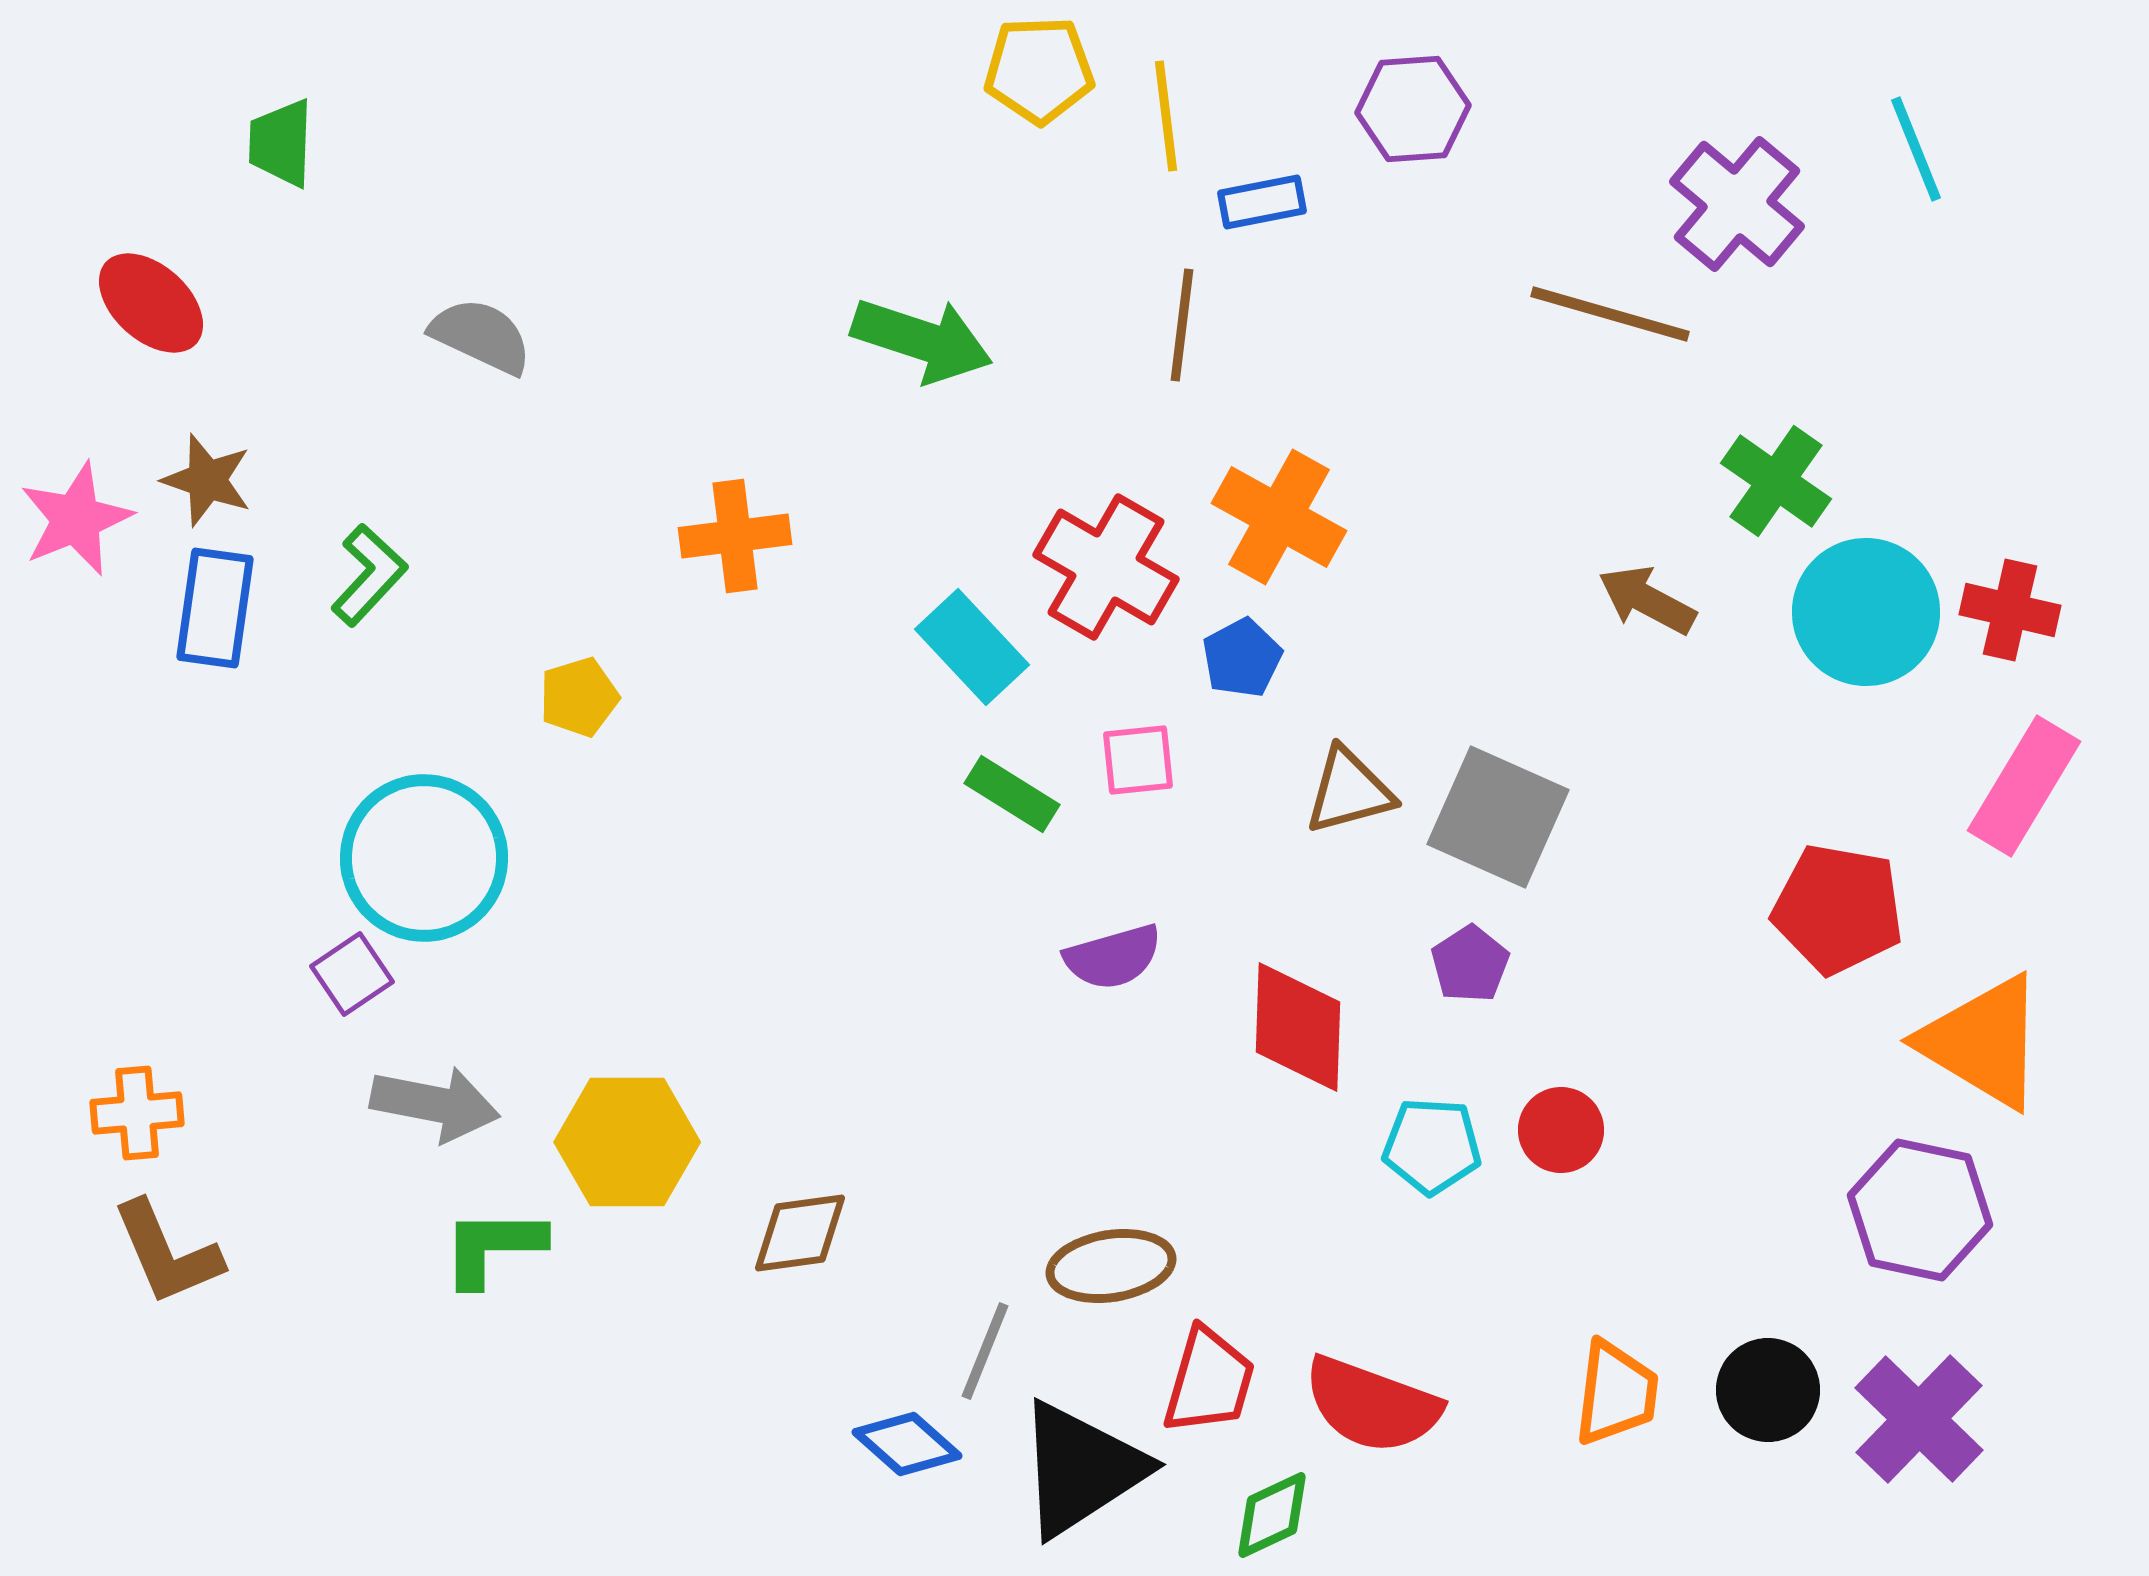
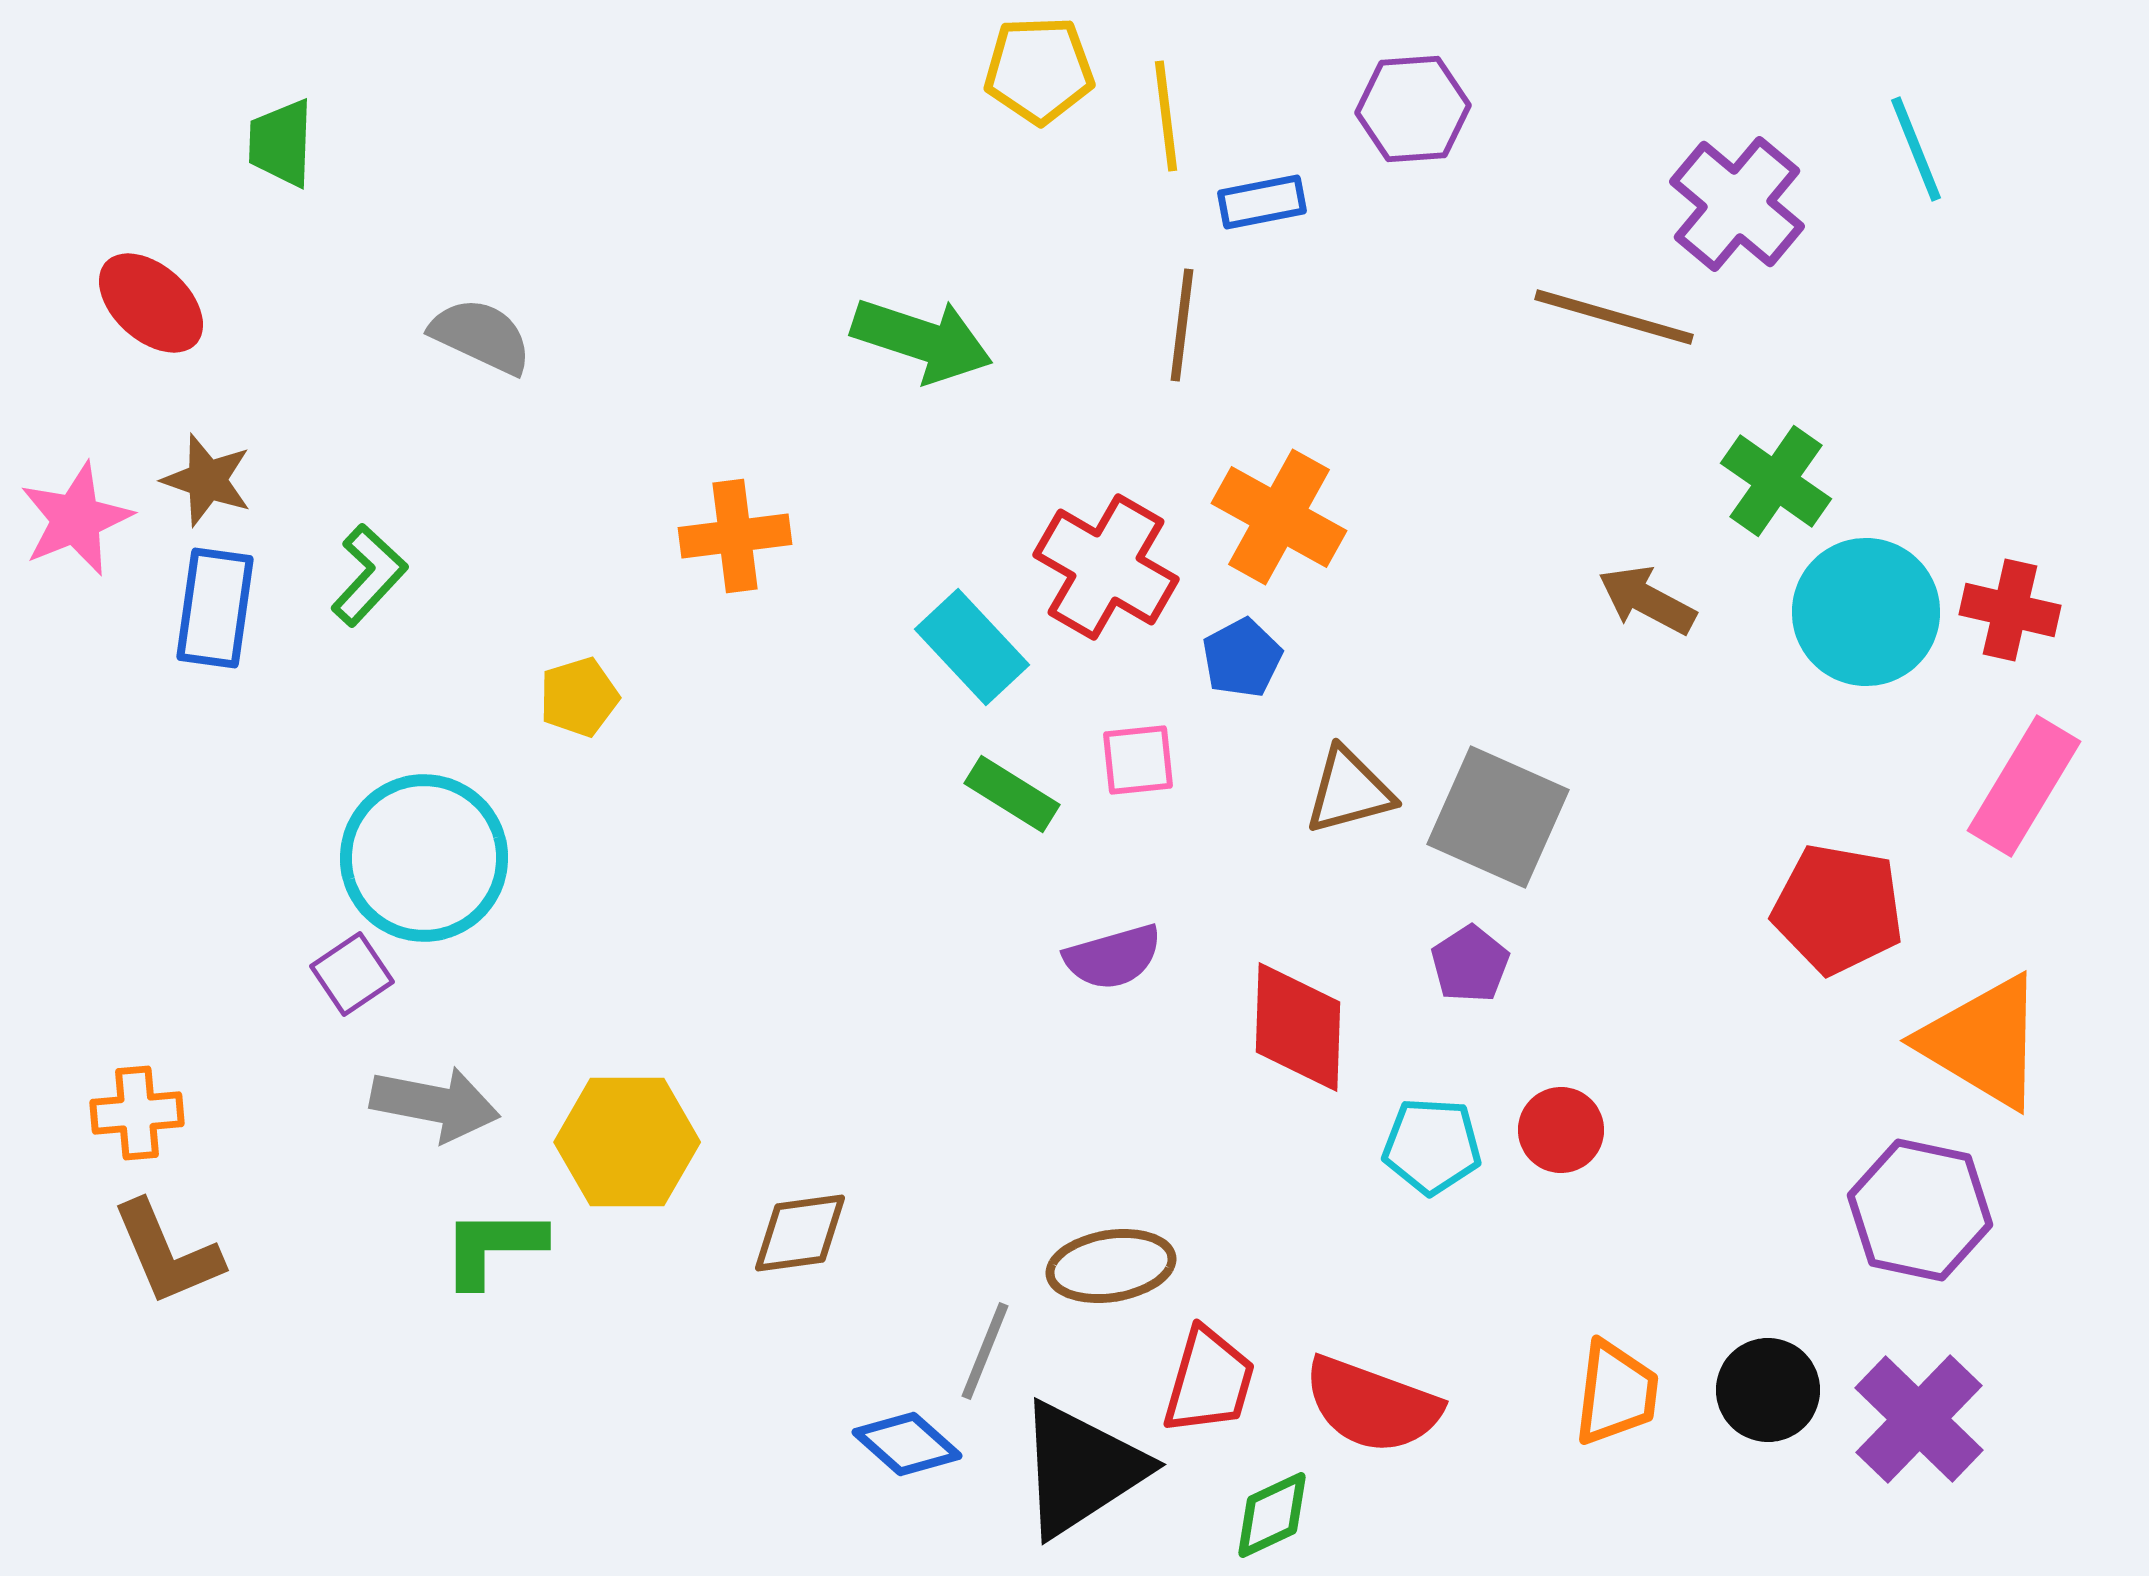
brown line at (1610, 314): moved 4 px right, 3 px down
